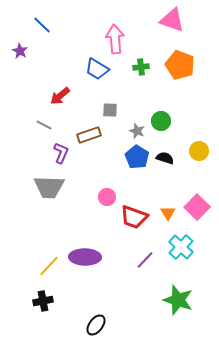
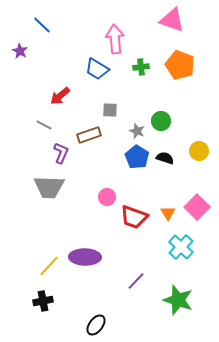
purple line: moved 9 px left, 21 px down
